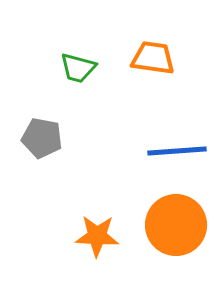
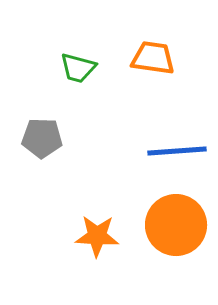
gray pentagon: rotated 9 degrees counterclockwise
